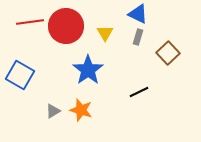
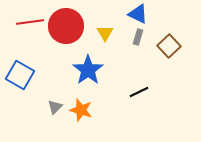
brown square: moved 1 px right, 7 px up
gray triangle: moved 2 px right, 4 px up; rotated 14 degrees counterclockwise
